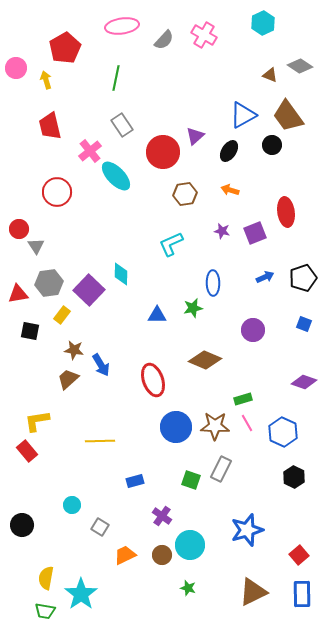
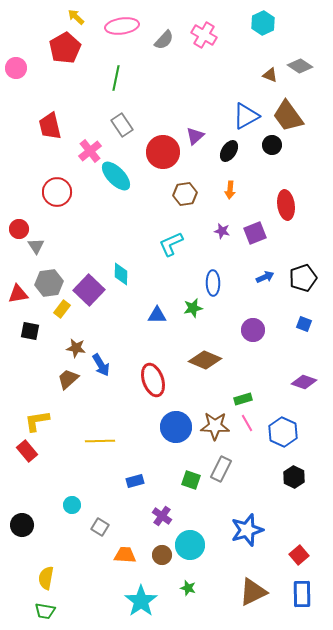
yellow arrow at (46, 80): moved 30 px right, 63 px up; rotated 30 degrees counterclockwise
blue triangle at (243, 115): moved 3 px right, 1 px down
orange arrow at (230, 190): rotated 102 degrees counterclockwise
red ellipse at (286, 212): moved 7 px up
yellow rectangle at (62, 315): moved 6 px up
brown star at (74, 350): moved 2 px right, 2 px up
orange trapezoid at (125, 555): rotated 30 degrees clockwise
cyan star at (81, 594): moved 60 px right, 7 px down
